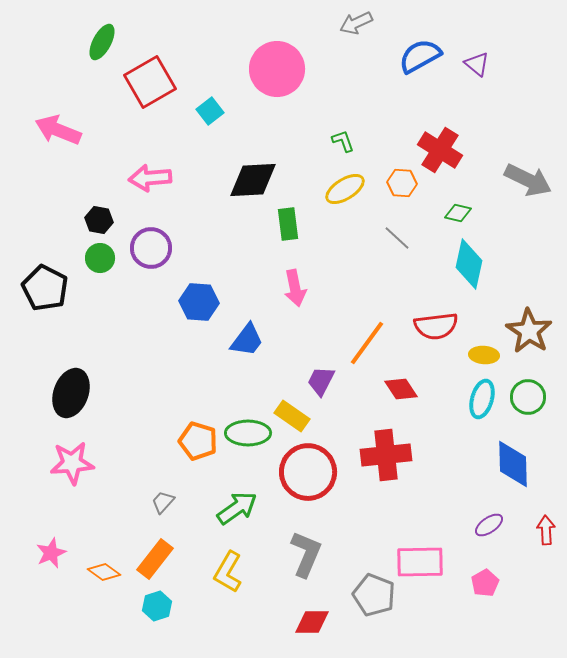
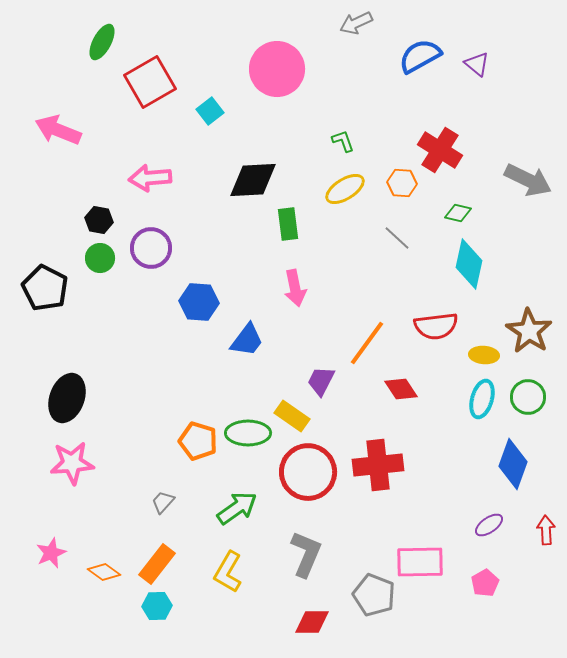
black ellipse at (71, 393): moved 4 px left, 5 px down
red cross at (386, 455): moved 8 px left, 10 px down
blue diamond at (513, 464): rotated 21 degrees clockwise
orange rectangle at (155, 559): moved 2 px right, 5 px down
cyan hexagon at (157, 606): rotated 16 degrees clockwise
